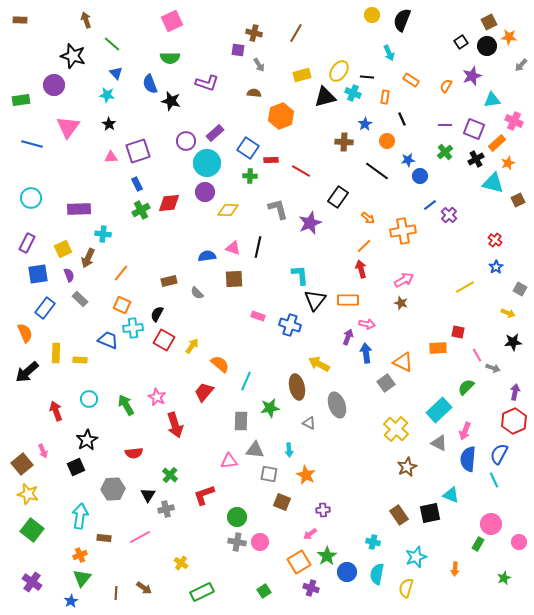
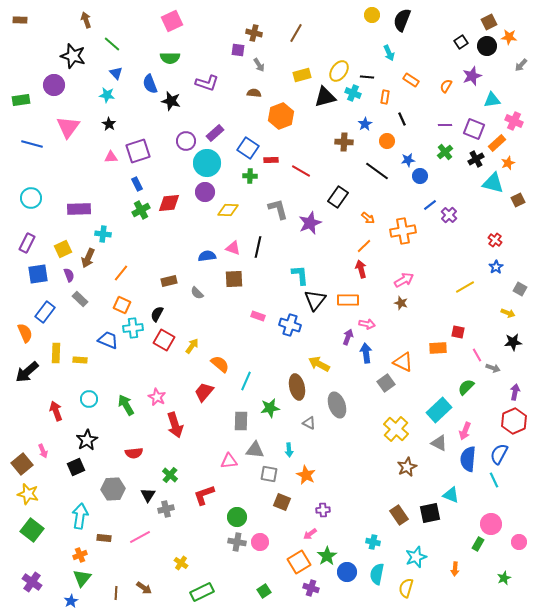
blue rectangle at (45, 308): moved 4 px down
